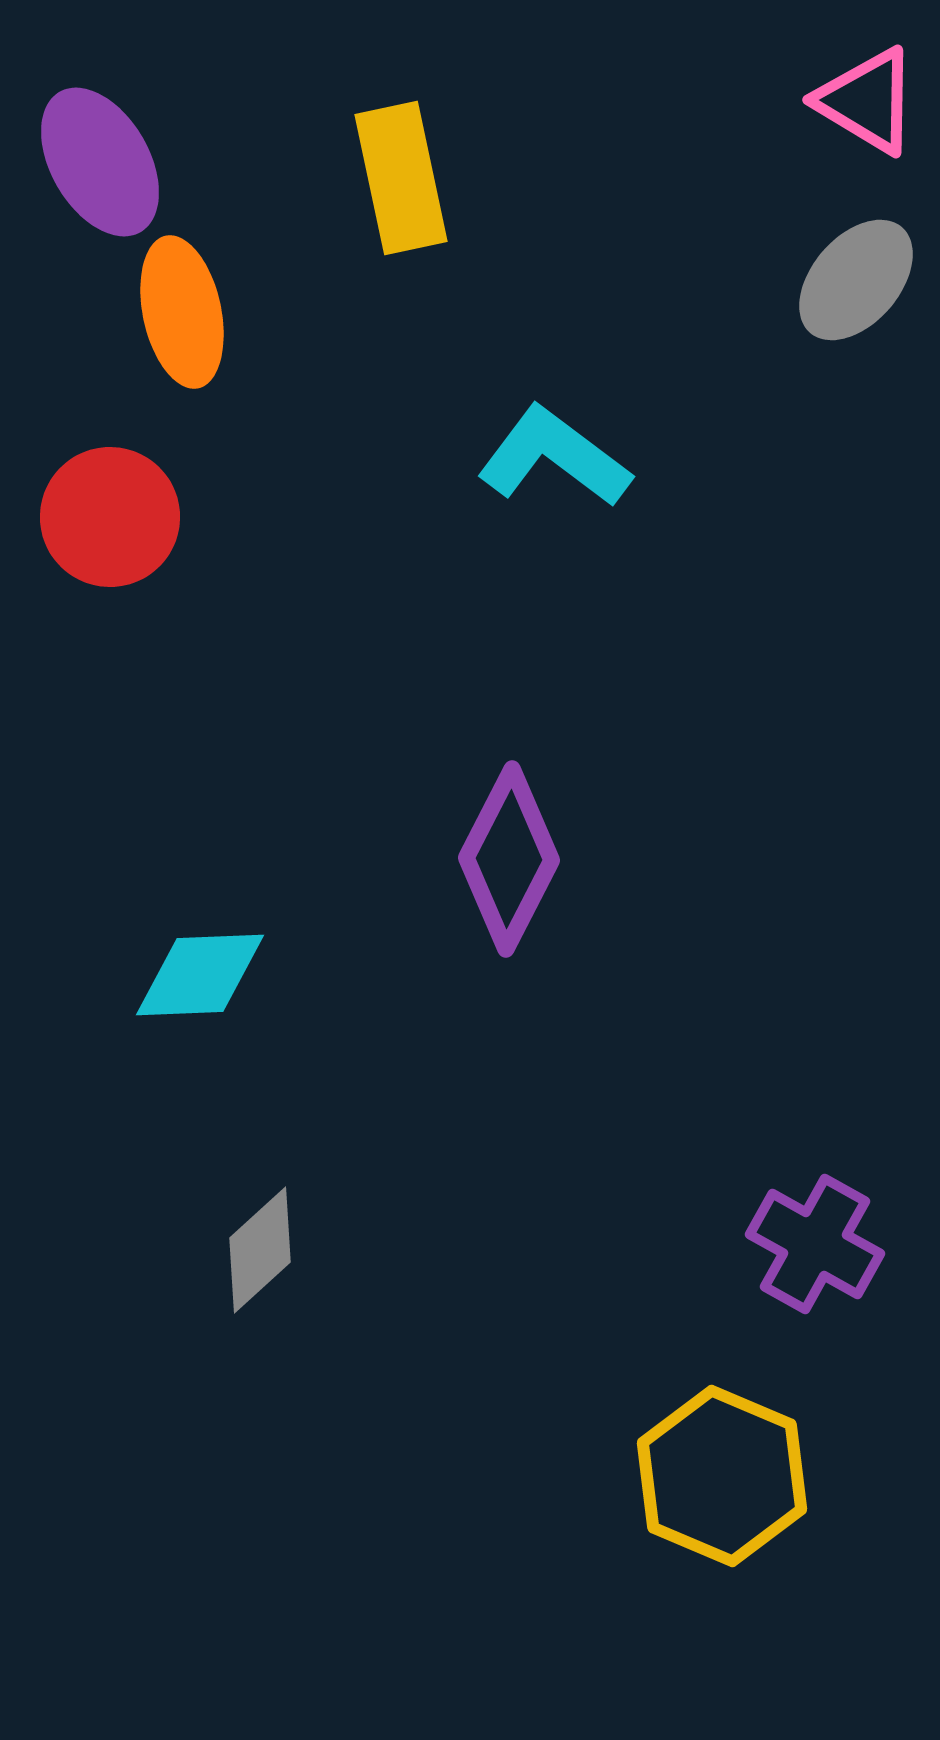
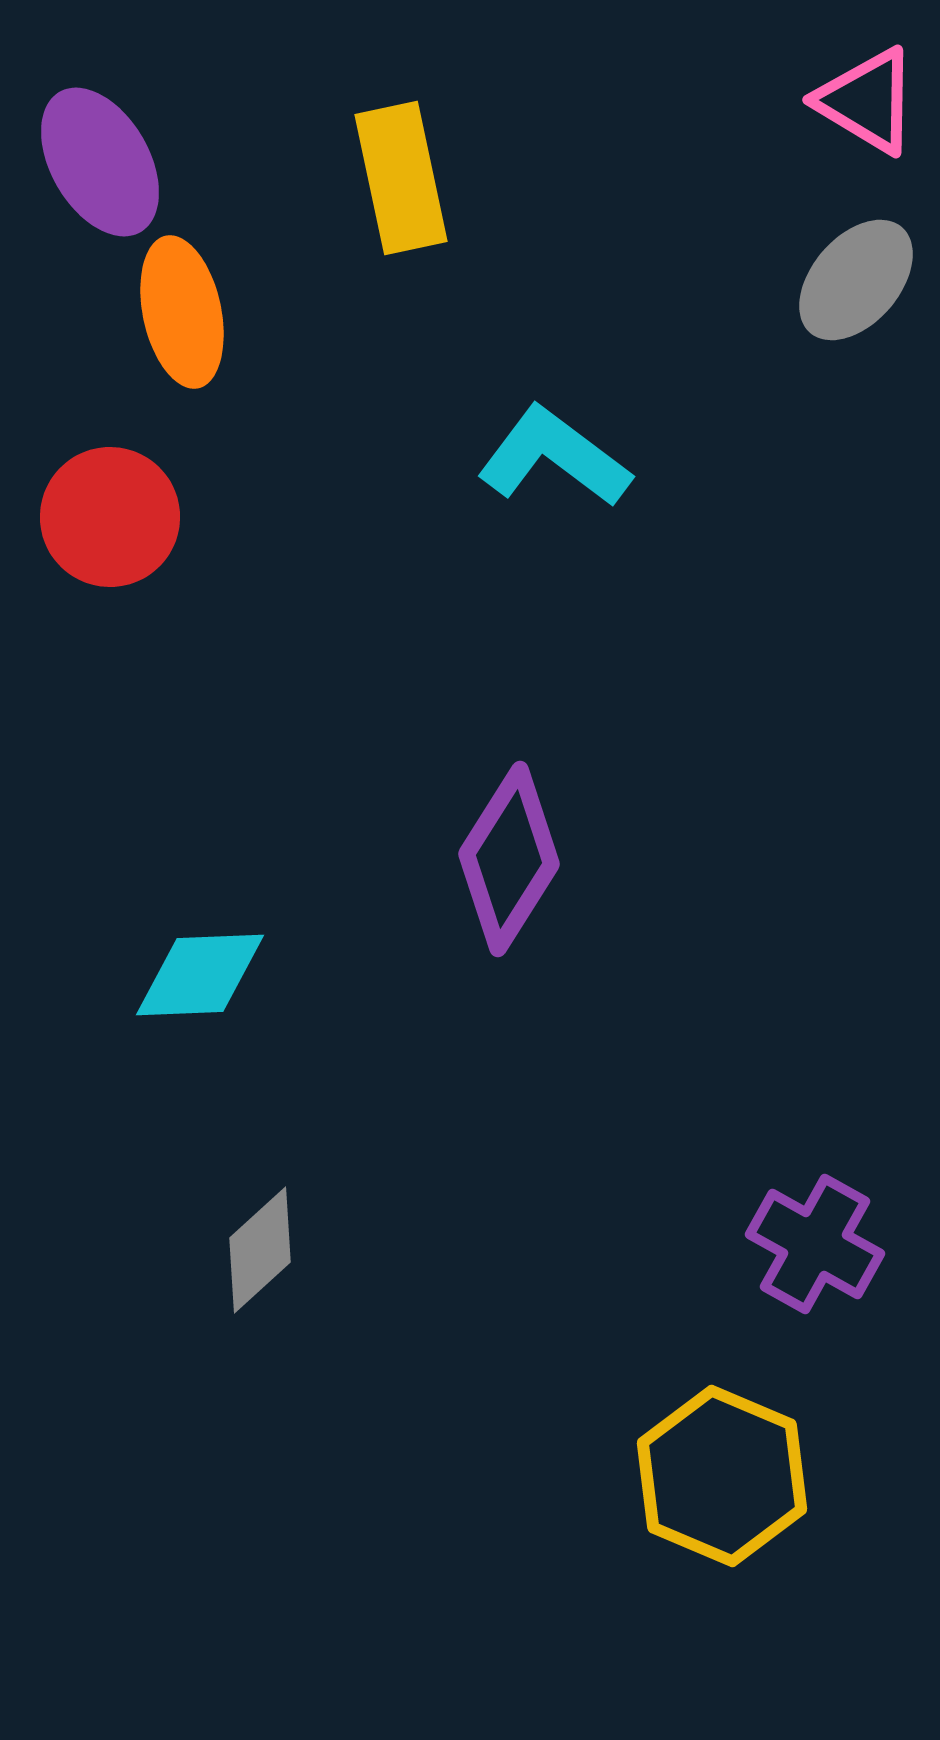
purple diamond: rotated 5 degrees clockwise
